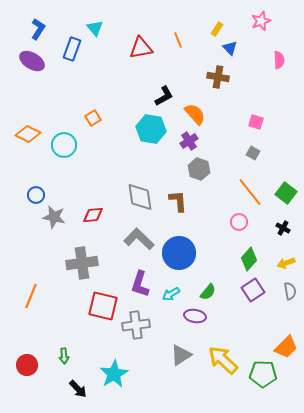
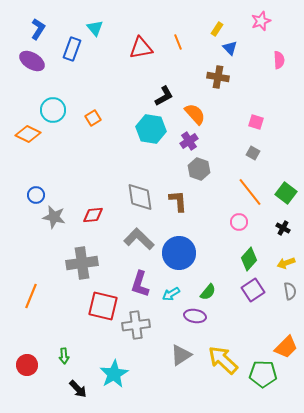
orange line at (178, 40): moved 2 px down
cyan circle at (64, 145): moved 11 px left, 35 px up
